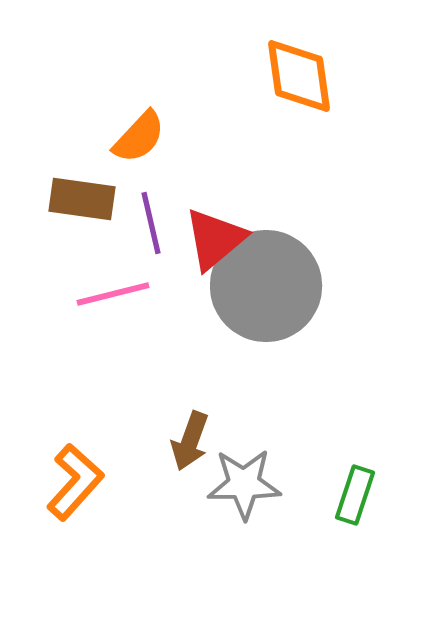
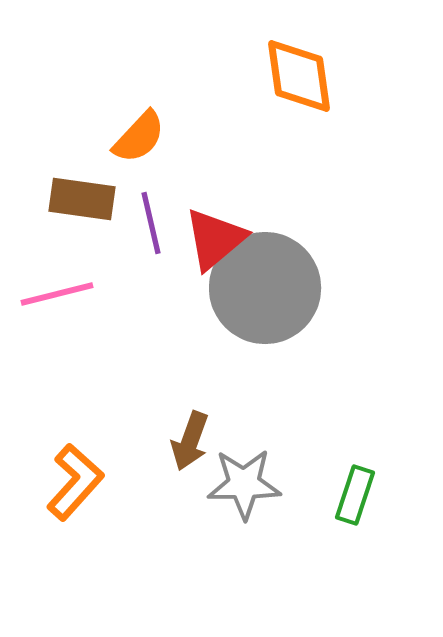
gray circle: moved 1 px left, 2 px down
pink line: moved 56 px left
